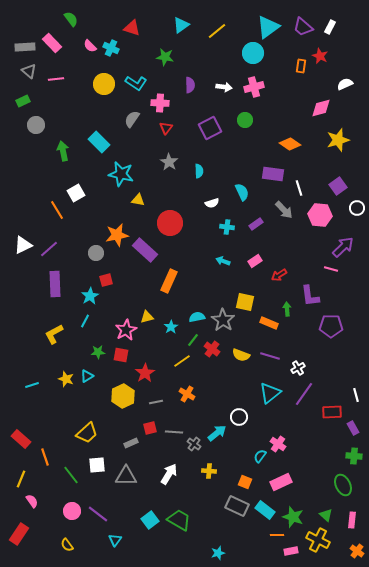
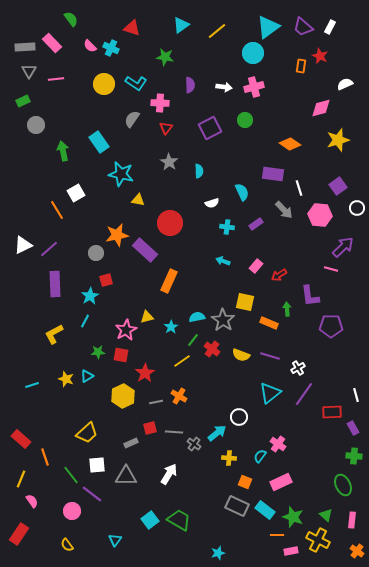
gray triangle at (29, 71): rotated 21 degrees clockwise
cyan rectangle at (99, 142): rotated 10 degrees clockwise
pink rectangle at (255, 261): moved 1 px right, 5 px down; rotated 16 degrees counterclockwise
orange cross at (187, 394): moved 8 px left, 2 px down
yellow cross at (209, 471): moved 20 px right, 13 px up
purple line at (98, 514): moved 6 px left, 20 px up
